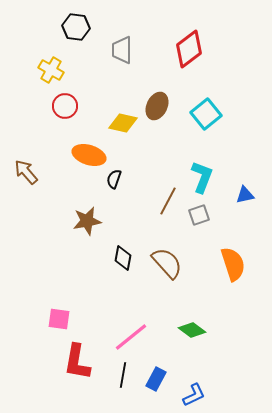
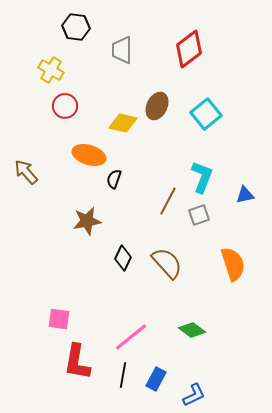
black diamond: rotated 15 degrees clockwise
